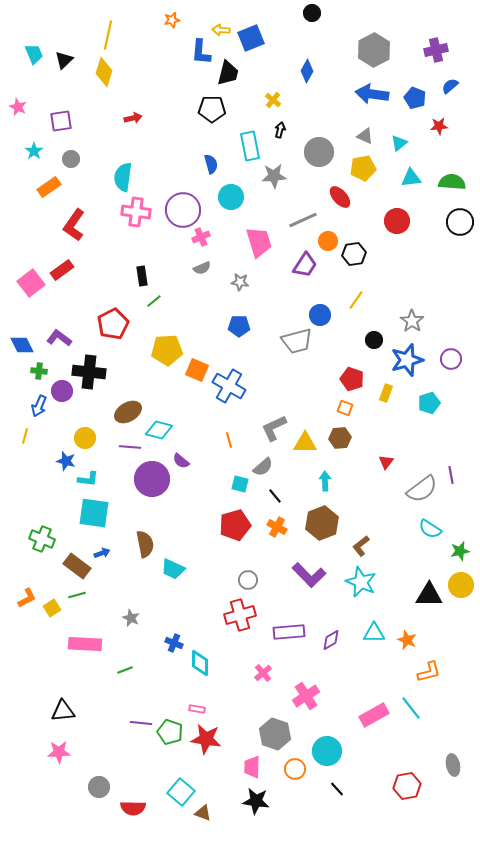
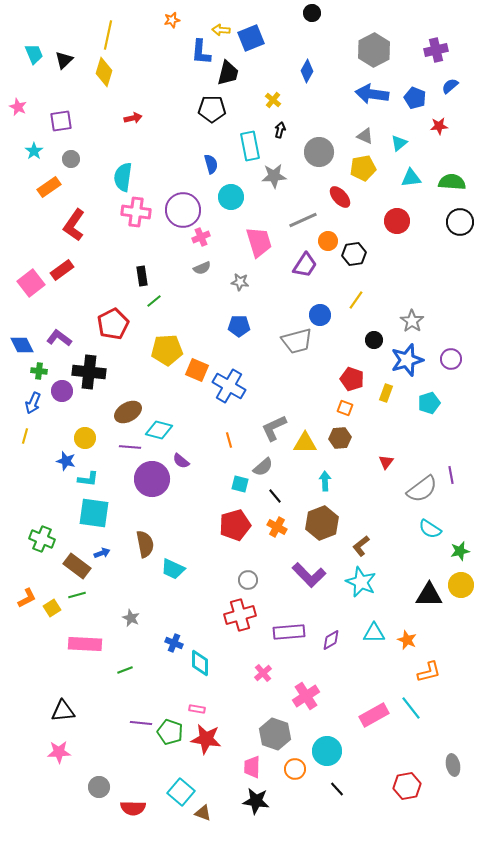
blue arrow at (39, 406): moved 6 px left, 3 px up
